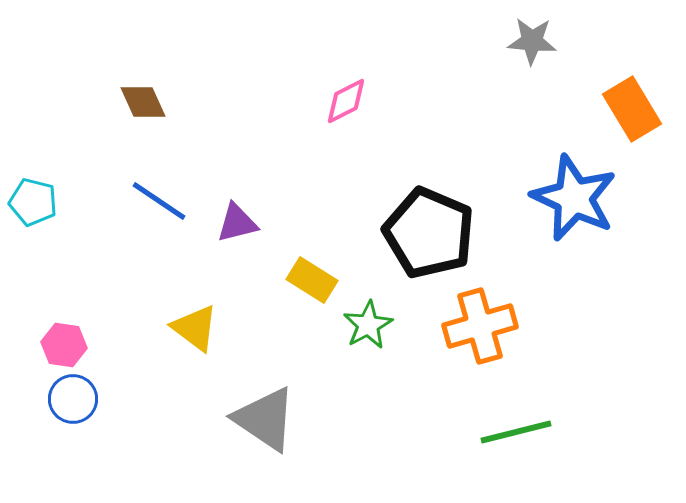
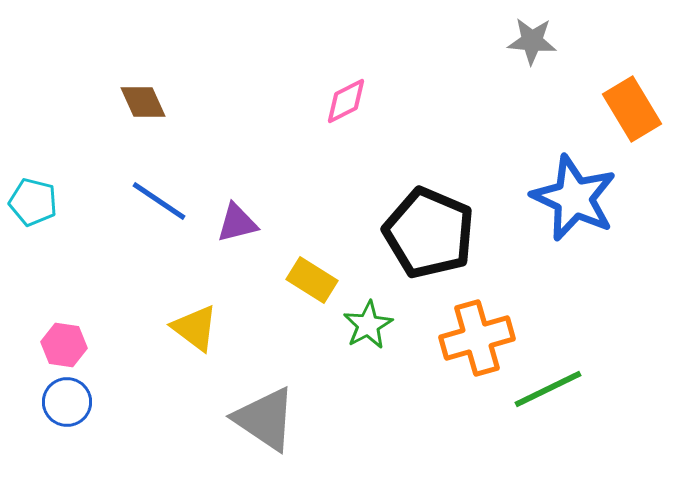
orange cross: moved 3 px left, 12 px down
blue circle: moved 6 px left, 3 px down
green line: moved 32 px right, 43 px up; rotated 12 degrees counterclockwise
